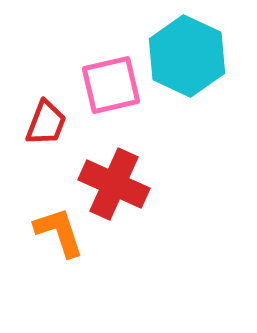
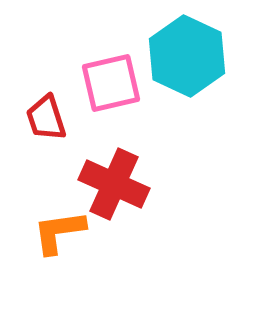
pink square: moved 2 px up
red trapezoid: moved 5 px up; rotated 141 degrees clockwise
orange L-shape: rotated 80 degrees counterclockwise
